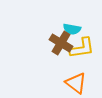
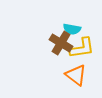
orange triangle: moved 8 px up
